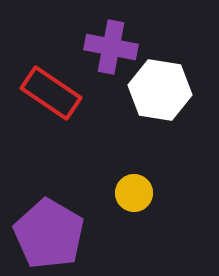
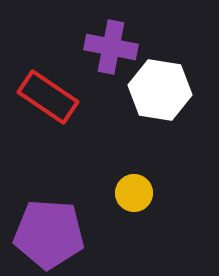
red rectangle: moved 3 px left, 4 px down
purple pentagon: rotated 26 degrees counterclockwise
